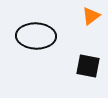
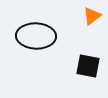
orange triangle: moved 1 px right
